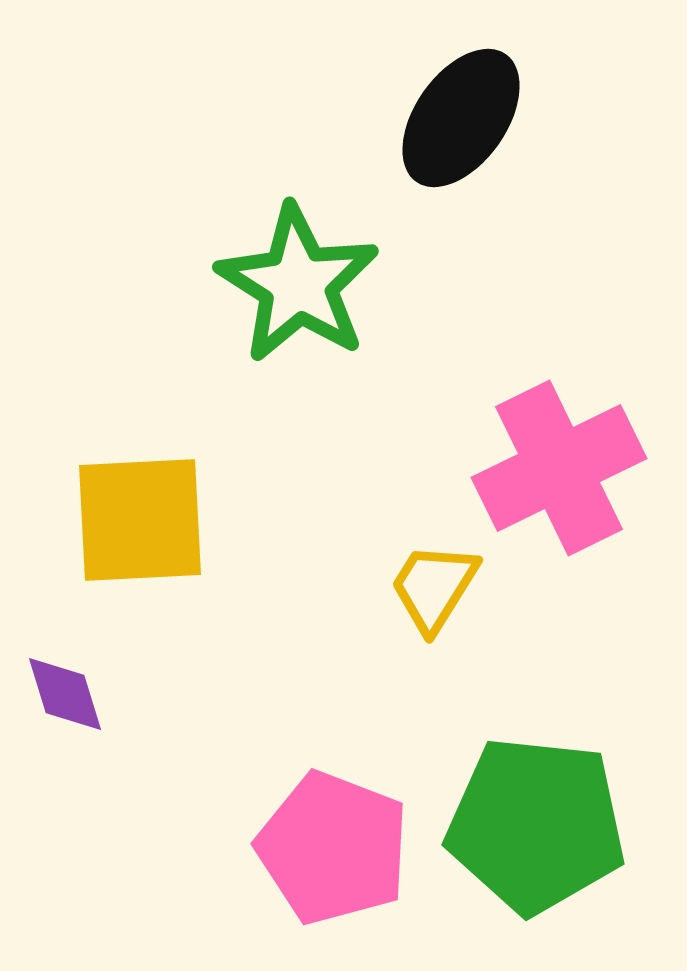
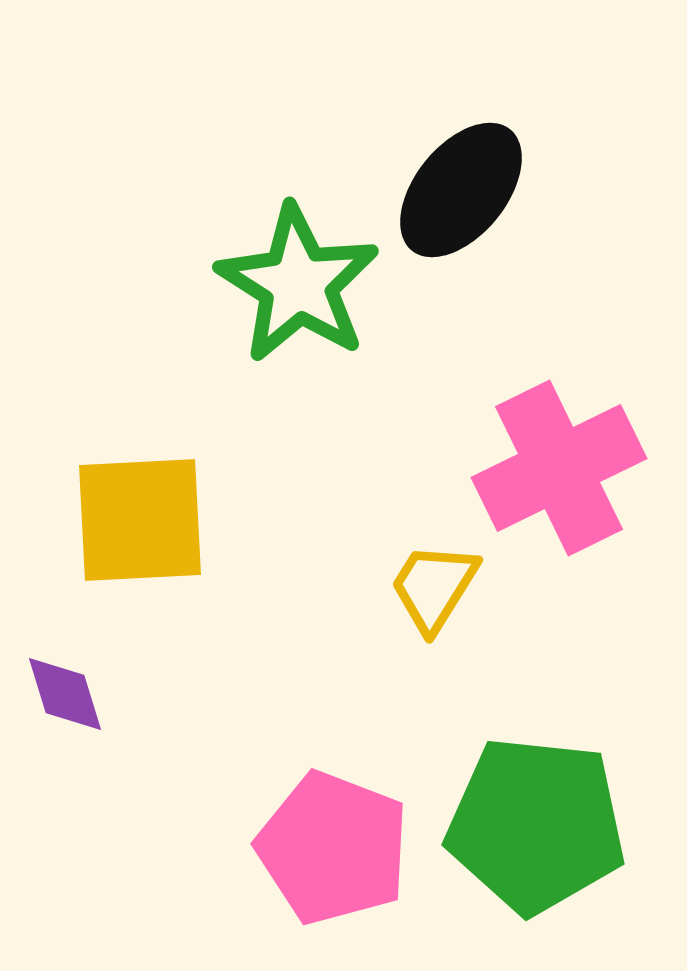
black ellipse: moved 72 px down; rotated 4 degrees clockwise
